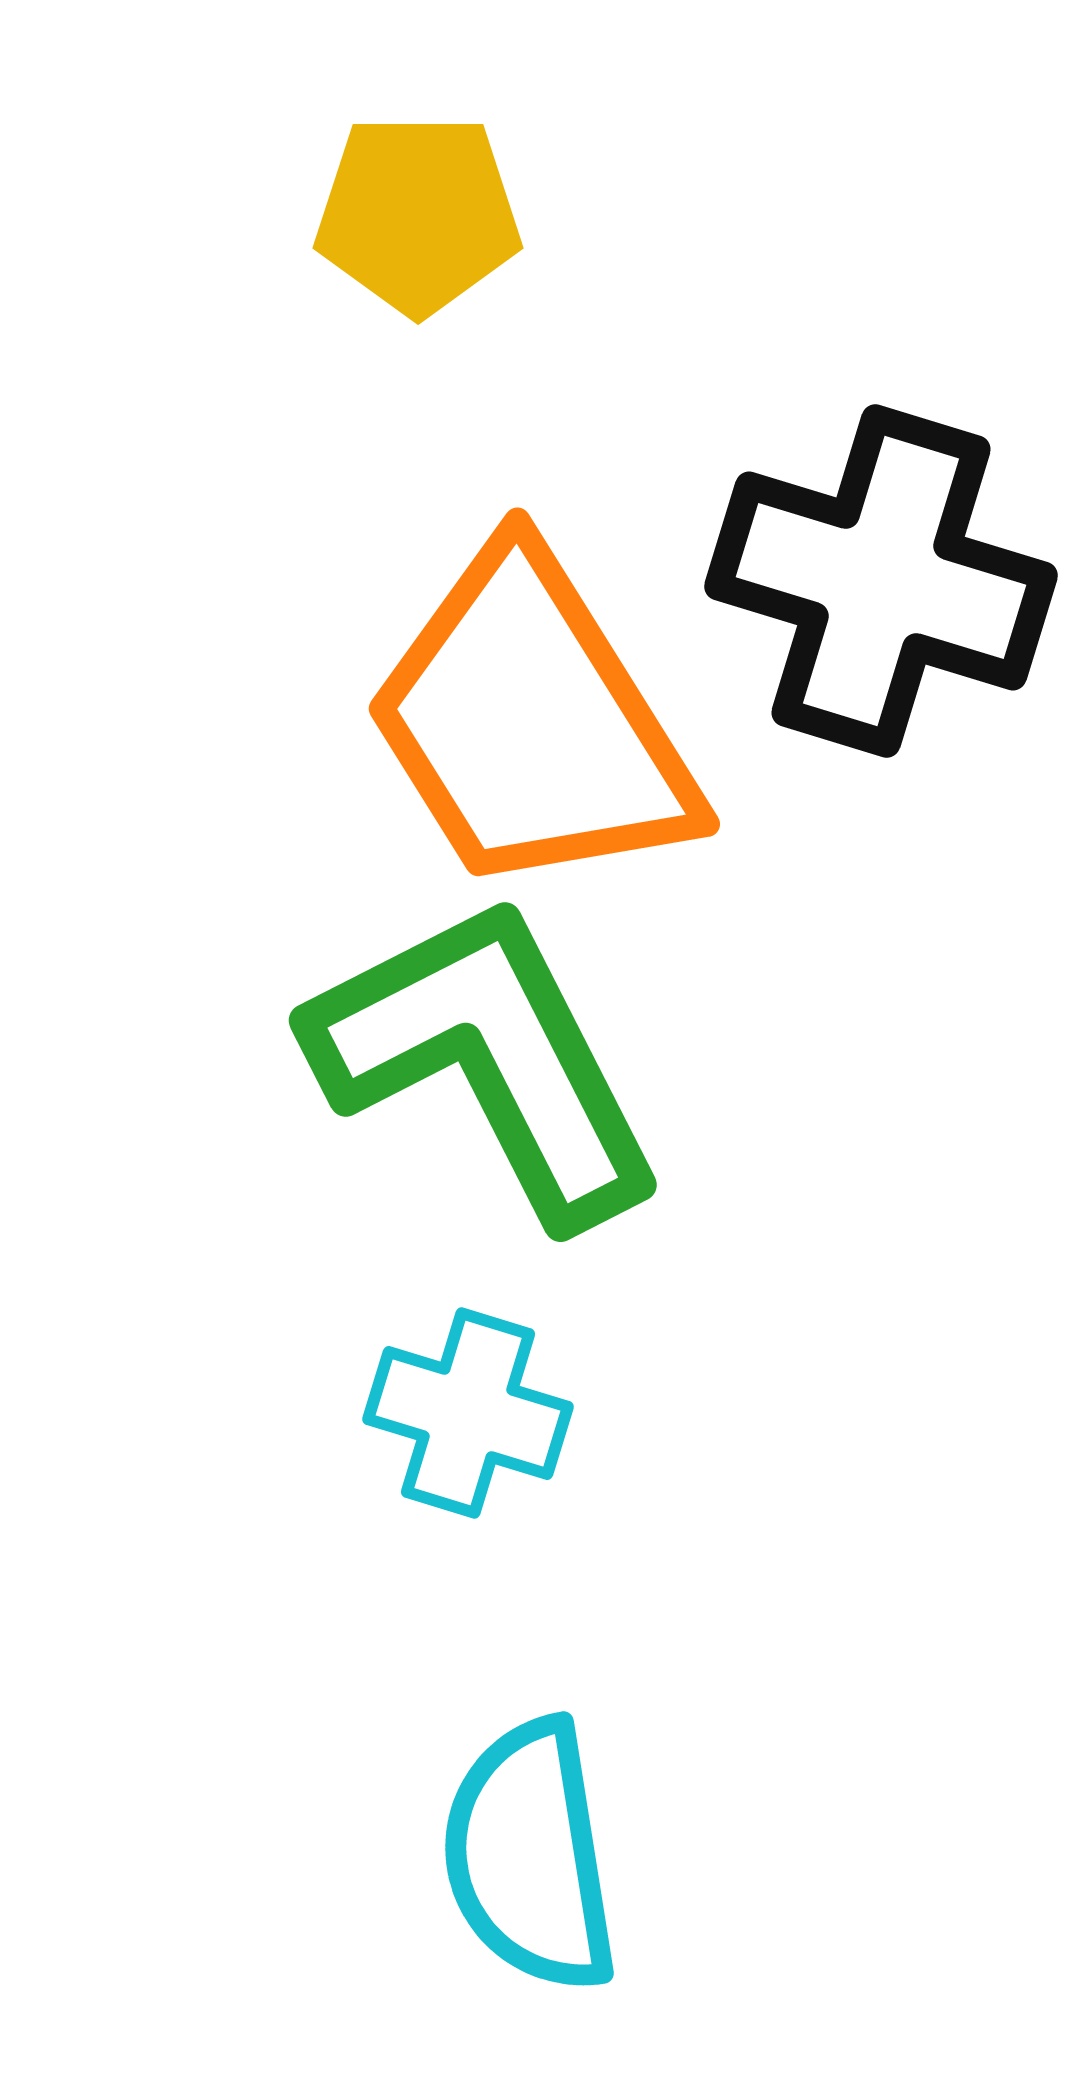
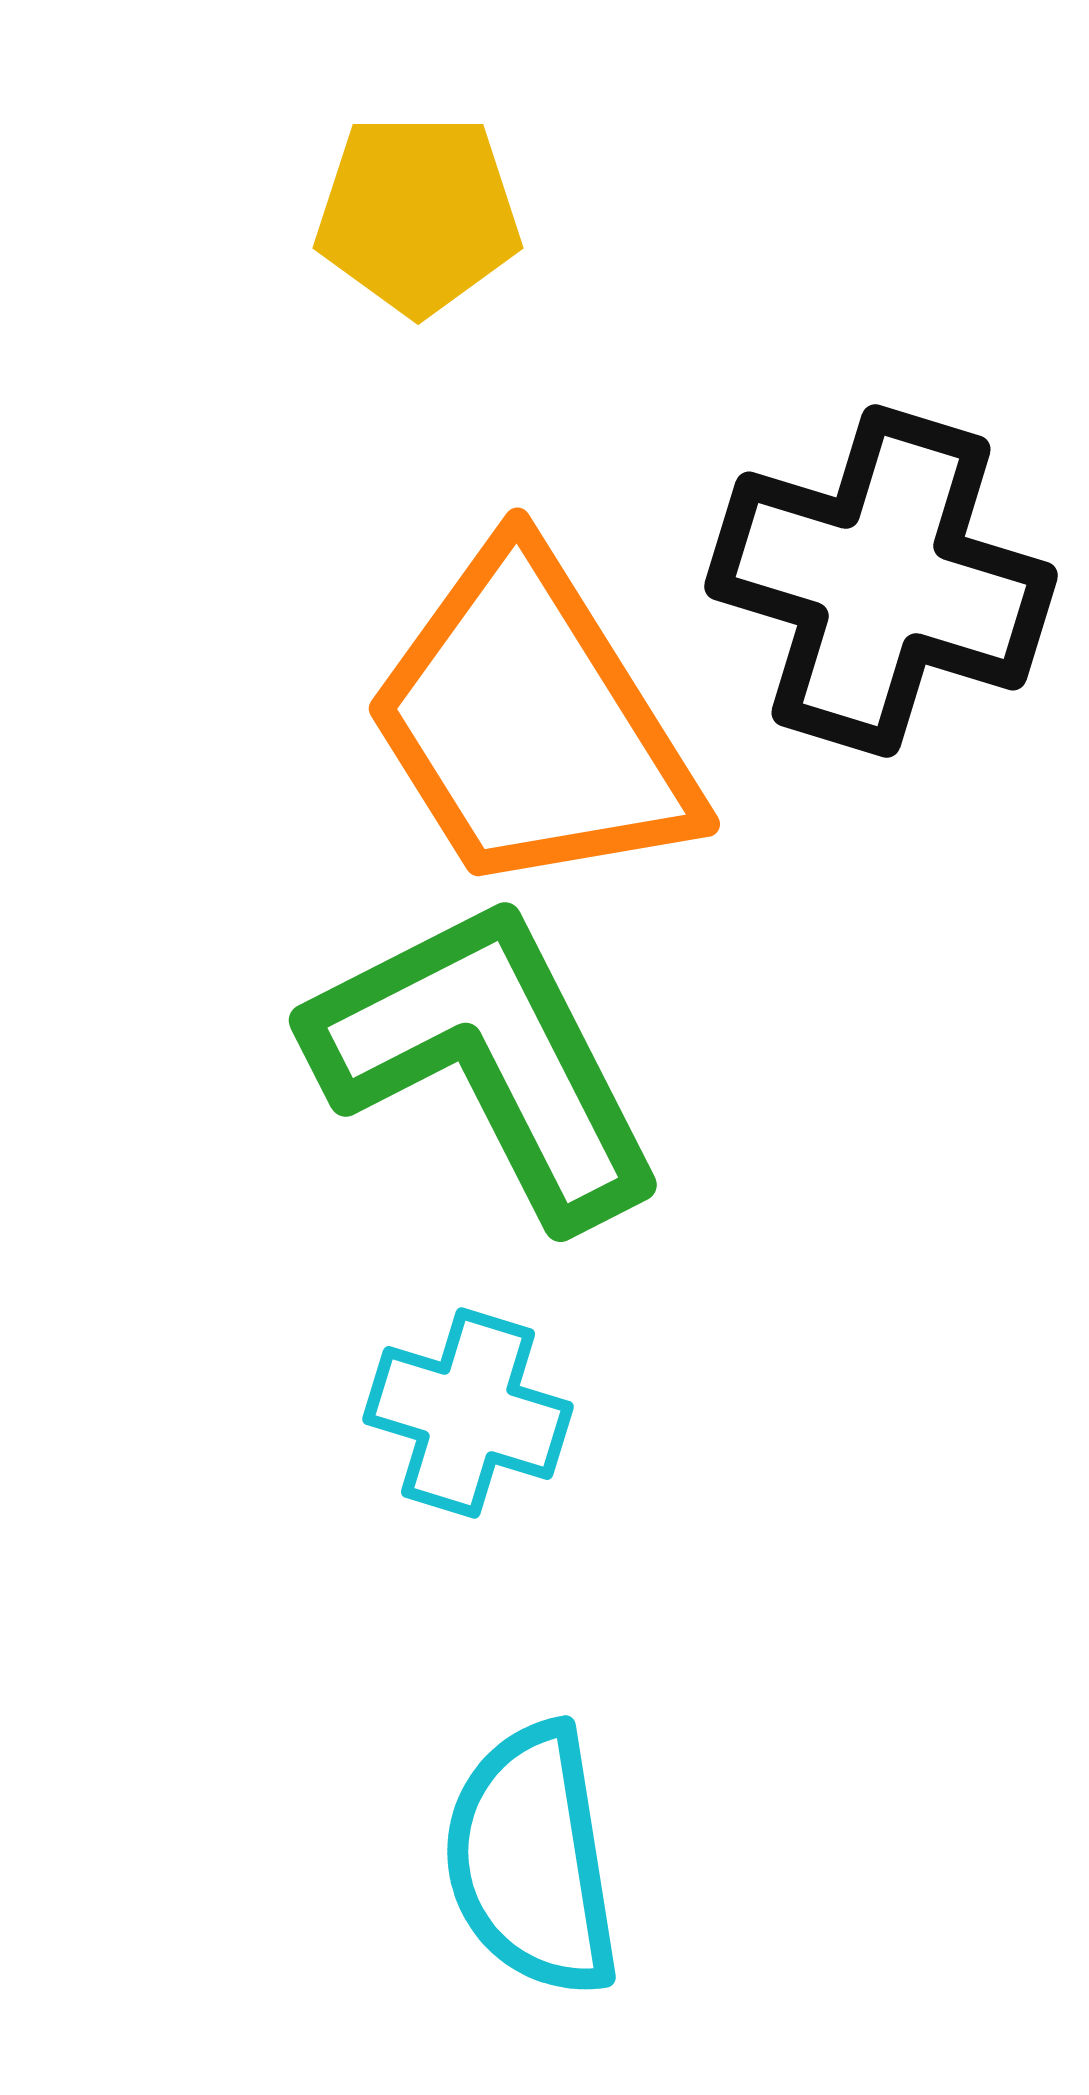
cyan semicircle: moved 2 px right, 4 px down
